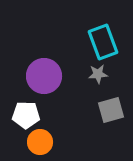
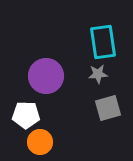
cyan rectangle: rotated 12 degrees clockwise
purple circle: moved 2 px right
gray square: moved 3 px left, 2 px up
